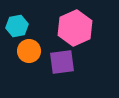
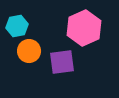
pink hexagon: moved 9 px right
